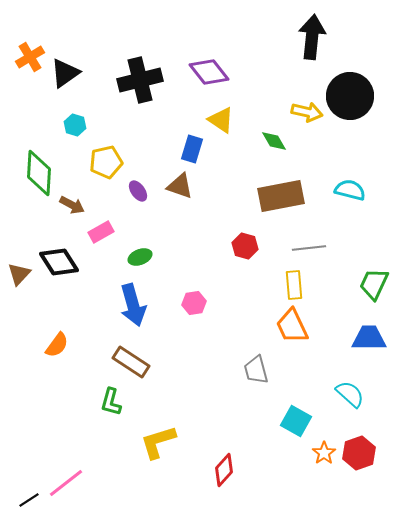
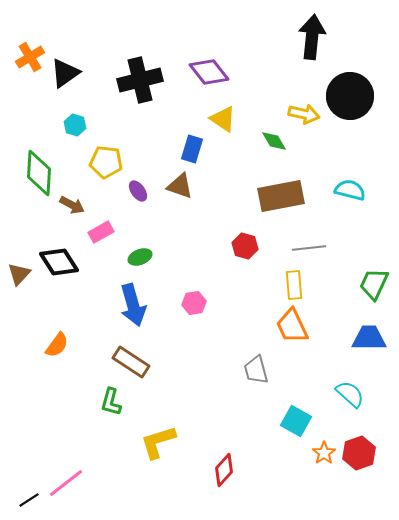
yellow arrow at (307, 112): moved 3 px left, 2 px down
yellow triangle at (221, 120): moved 2 px right, 1 px up
yellow pentagon at (106, 162): rotated 20 degrees clockwise
